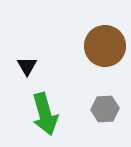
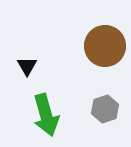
gray hexagon: rotated 16 degrees counterclockwise
green arrow: moved 1 px right, 1 px down
